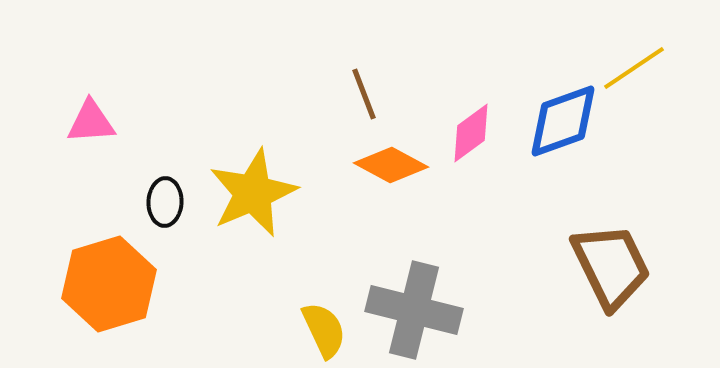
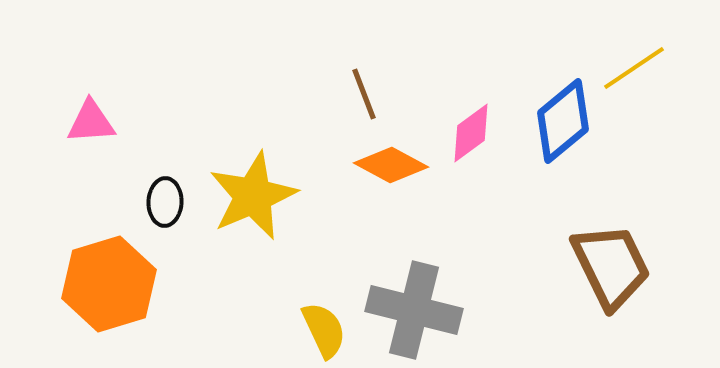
blue diamond: rotated 20 degrees counterclockwise
yellow star: moved 3 px down
